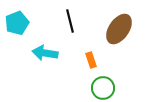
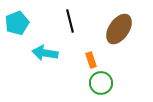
green circle: moved 2 px left, 5 px up
